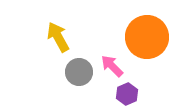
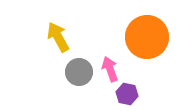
pink arrow: moved 2 px left, 3 px down; rotated 25 degrees clockwise
purple hexagon: rotated 25 degrees counterclockwise
